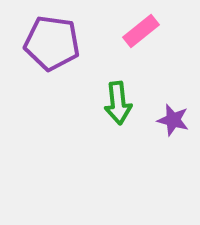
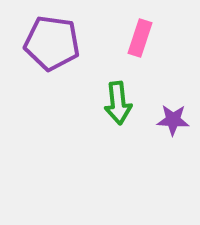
pink rectangle: moved 1 px left, 7 px down; rotated 33 degrees counterclockwise
purple star: rotated 12 degrees counterclockwise
